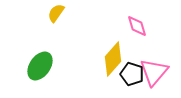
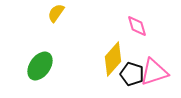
pink triangle: rotated 32 degrees clockwise
